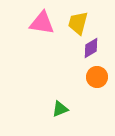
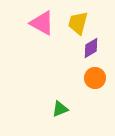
pink triangle: rotated 20 degrees clockwise
orange circle: moved 2 px left, 1 px down
